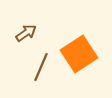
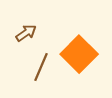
orange square: rotated 12 degrees counterclockwise
